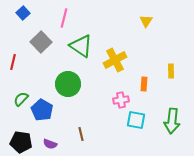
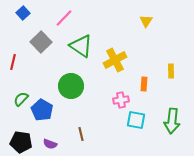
pink line: rotated 30 degrees clockwise
green circle: moved 3 px right, 2 px down
